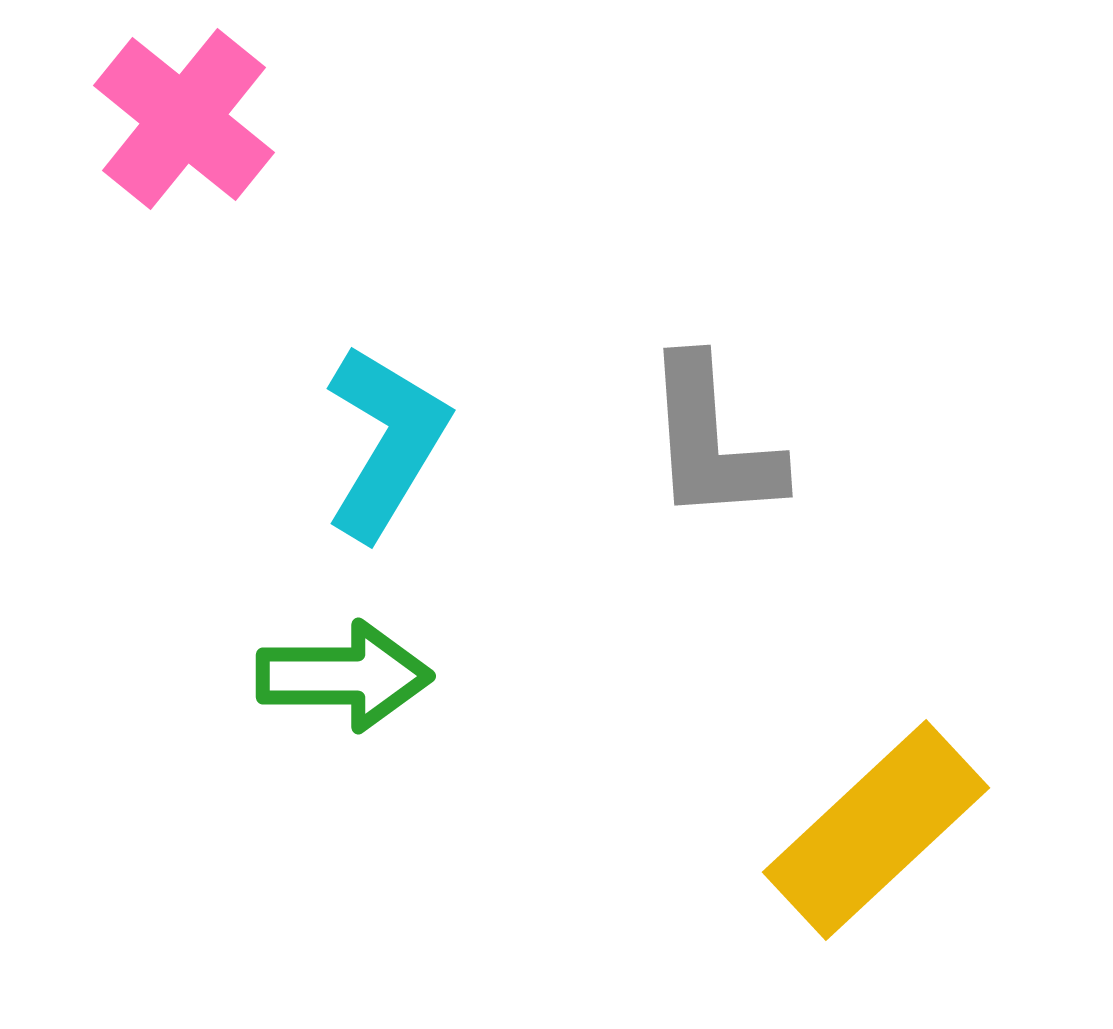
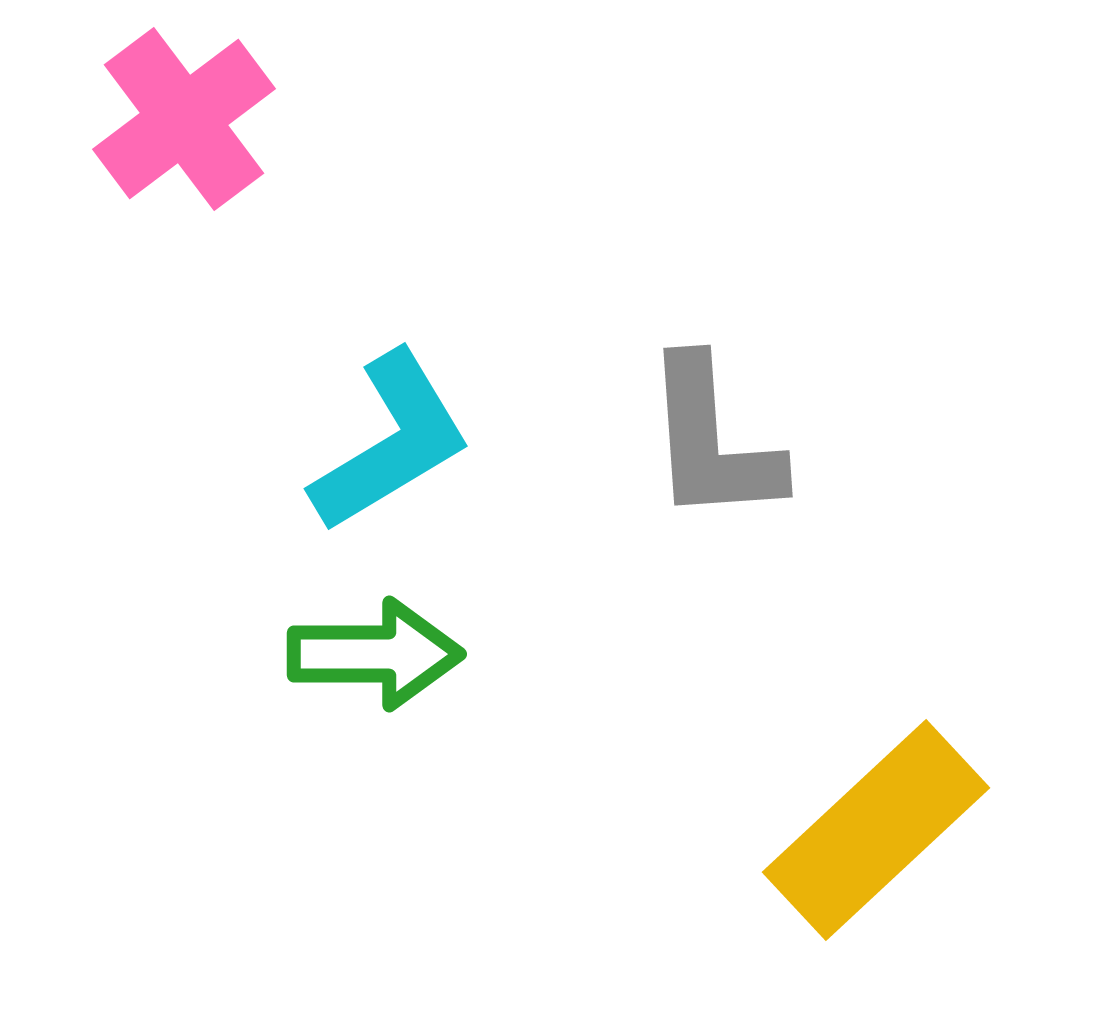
pink cross: rotated 14 degrees clockwise
cyan L-shape: moved 5 px right; rotated 28 degrees clockwise
green arrow: moved 31 px right, 22 px up
